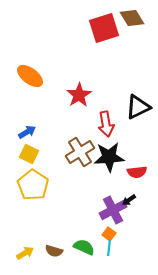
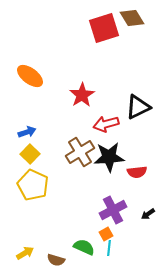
red star: moved 3 px right
red arrow: rotated 85 degrees clockwise
blue arrow: rotated 12 degrees clockwise
yellow square: moved 1 px right; rotated 18 degrees clockwise
yellow pentagon: rotated 8 degrees counterclockwise
black arrow: moved 19 px right, 14 px down
orange square: moved 3 px left; rotated 24 degrees clockwise
brown semicircle: moved 2 px right, 9 px down
